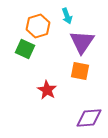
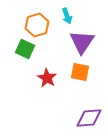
orange hexagon: moved 1 px left, 1 px up
orange square: moved 1 px down
red star: moved 12 px up
